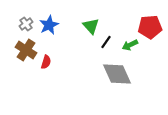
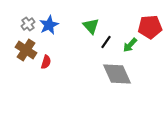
gray cross: moved 2 px right
green arrow: rotated 21 degrees counterclockwise
